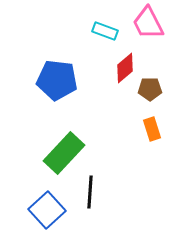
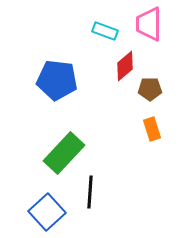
pink trapezoid: moved 1 px right, 1 px down; rotated 27 degrees clockwise
red diamond: moved 2 px up
blue square: moved 2 px down
